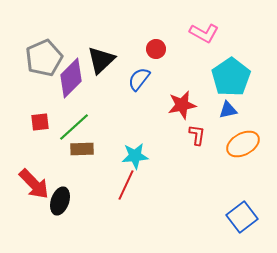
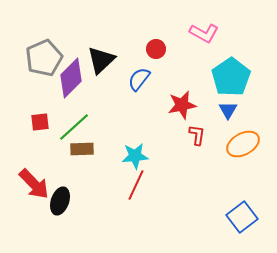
blue triangle: rotated 48 degrees counterclockwise
red line: moved 10 px right
